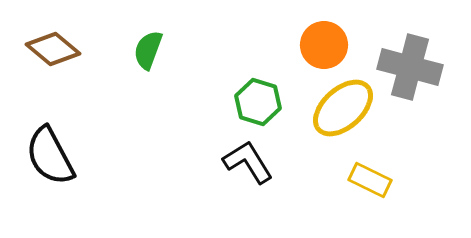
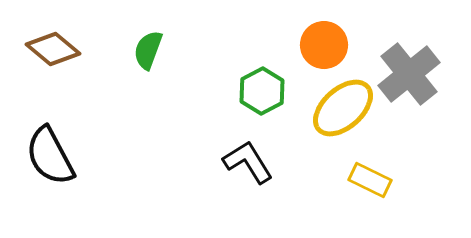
gray cross: moved 1 px left, 7 px down; rotated 36 degrees clockwise
green hexagon: moved 4 px right, 11 px up; rotated 15 degrees clockwise
